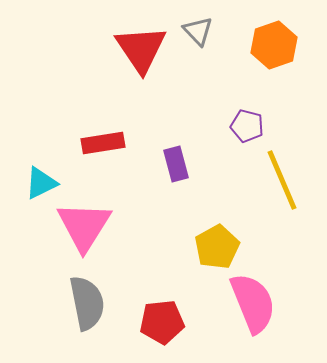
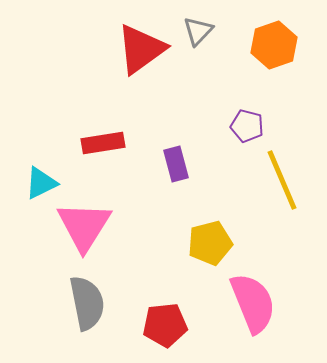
gray triangle: rotated 28 degrees clockwise
red triangle: rotated 28 degrees clockwise
yellow pentagon: moved 7 px left, 4 px up; rotated 15 degrees clockwise
red pentagon: moved 3 px right, 3 px down
